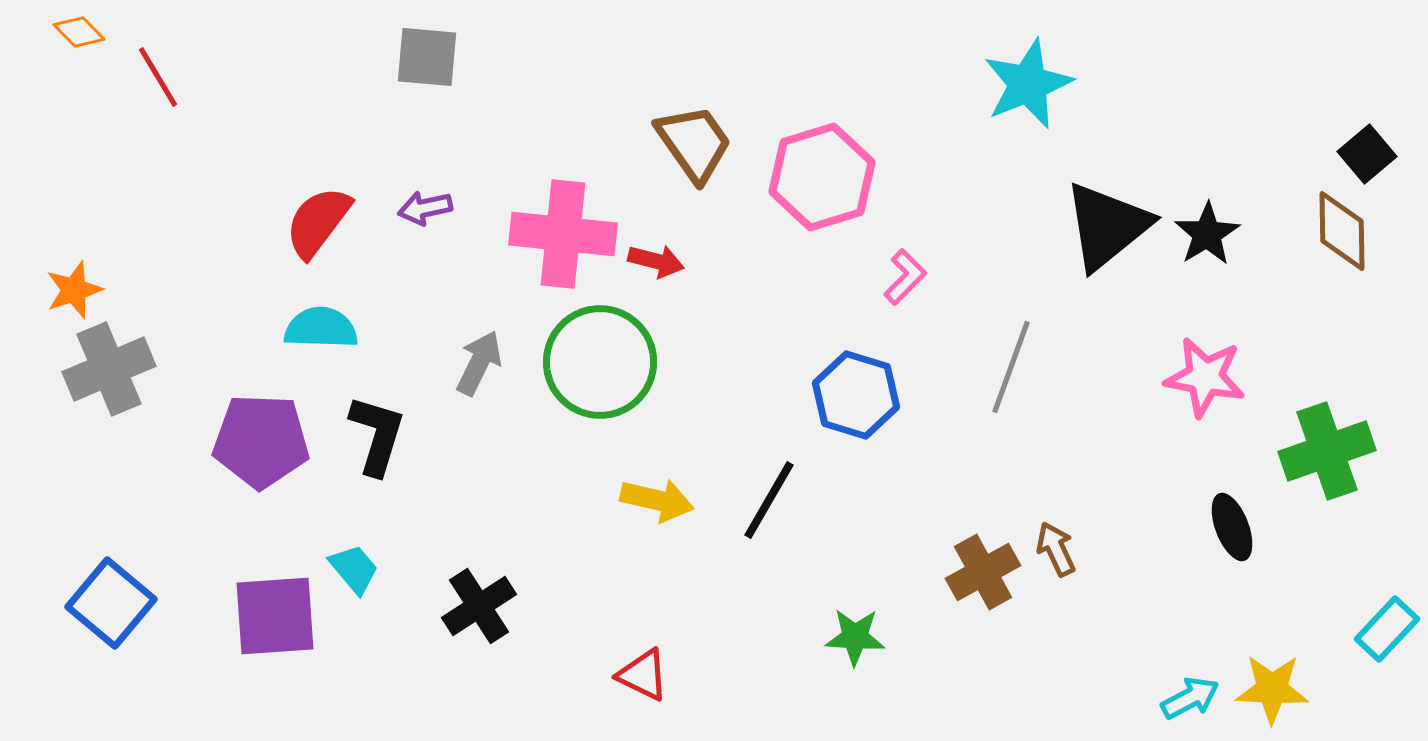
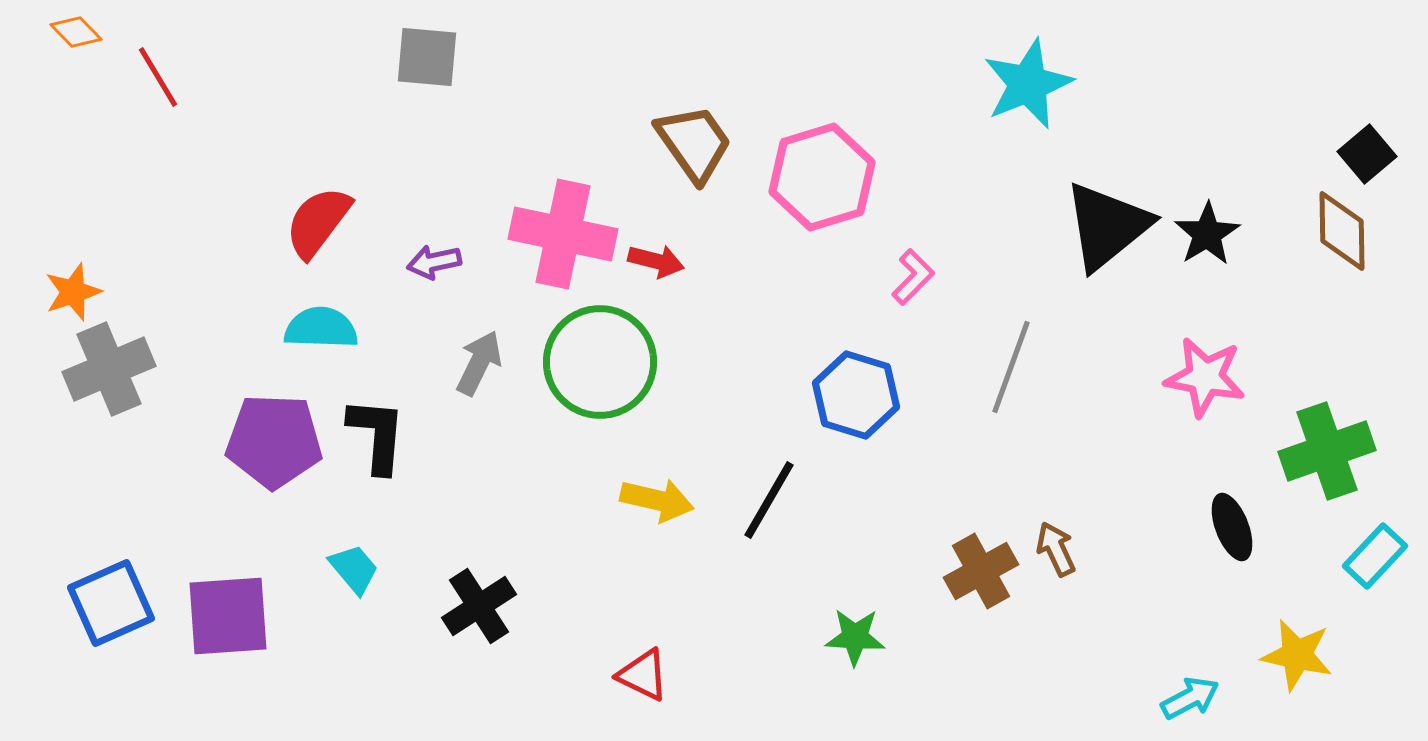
orange diamond: moved 3 px left
purple arrow: moved 9 px right, 54 px down
pink cross: rotated 6 degrees clockwise
pink L-shape: moved 8 px right
orange star: moved 1 px left, 2 px down
black L-shape: rotated 12 degrees counterclockwise
purple pentagon: moved 13 px right
brown cross: moved 2 px left, 1 px up
blue square: rotated 26 degrees clockwise
purple square: moved 47 px left
cyan rectangle: moved 12 px left, 73 px up
yellow star: moved 25 px right, 34 px up; rotated 10 degrees clockwise
